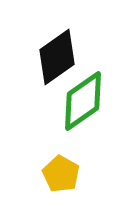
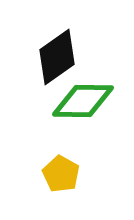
green diamond: rotated 36 degrees clockwise
